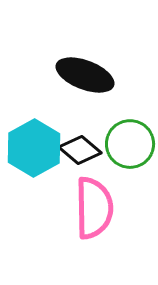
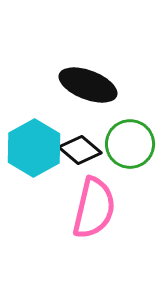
black ellipse: moved 3 px right, 10 px down
pink semicircle: rotated 14 degrees clockwise
